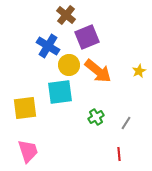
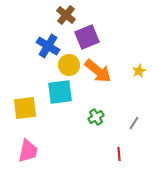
gray line: moved 8 px right
pink trapezoid: rotated 30 degrees clockwise
